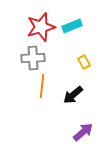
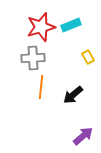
cyan rectangle: moved 1 px left, 1 px up
yellow rectangle: moved 4 px right, 5 px up
orange line: moved 1 px left, 1 px down
purple arrow: moved 4 px down
